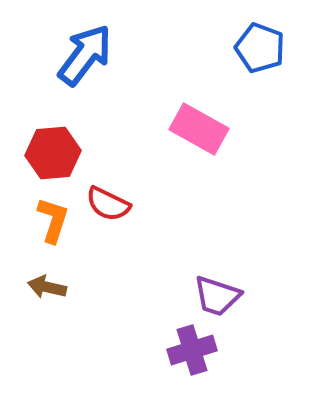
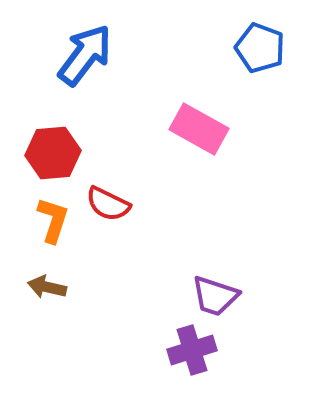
purple trapezoid: moved 2 px left
